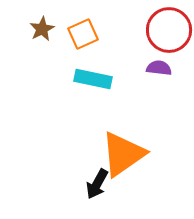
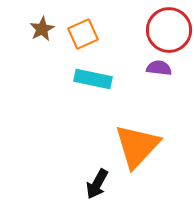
orange triangle: moved 14 px right, 8 px up; rotated 12 degrees counterclockwise
